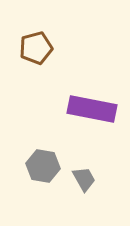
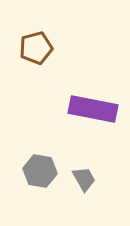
purple rectangle: moved 1 px right
gray hexagon: moved 3 px left, 5 px down
